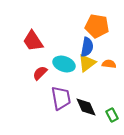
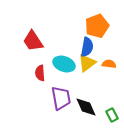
orange pentagon: rotated 30 degrees counterclockwise
red semicircle: rotated 49 degrees counterclockwise
